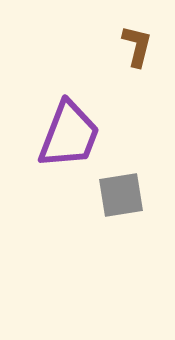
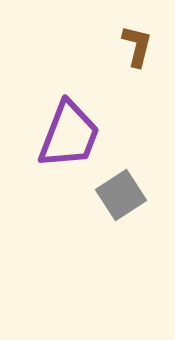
gray square: rotated 24 degrees counterclockwise
